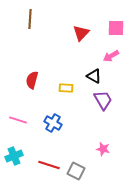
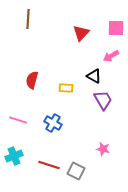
brown line: moved 2 px left
